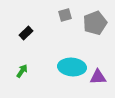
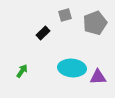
black rectangle: moved 17 px right
cyan ellipse: moved 1 px down
